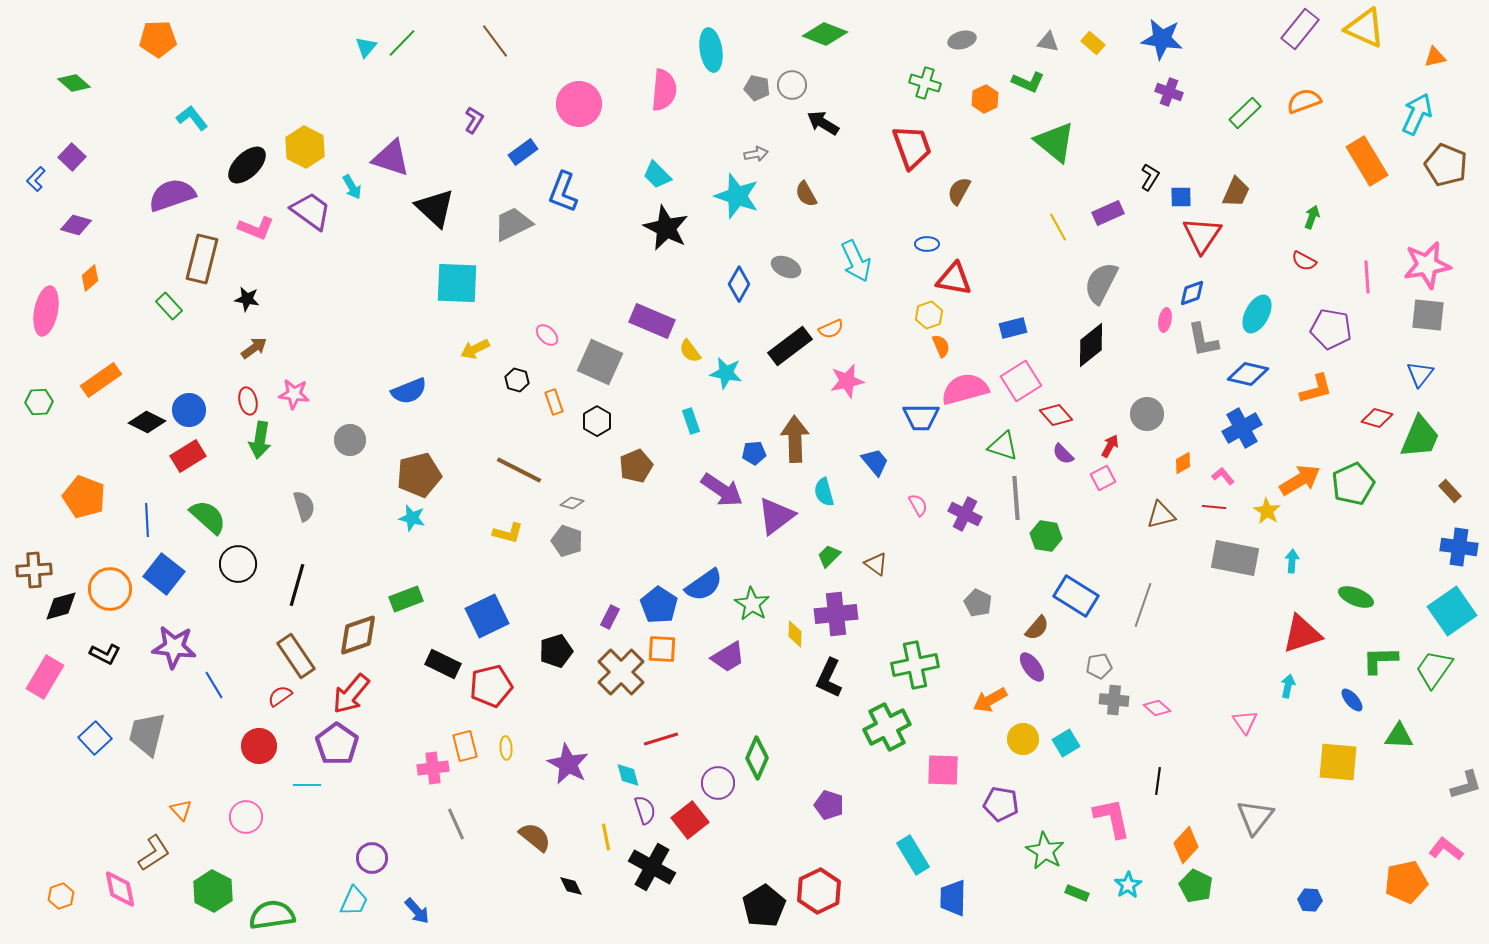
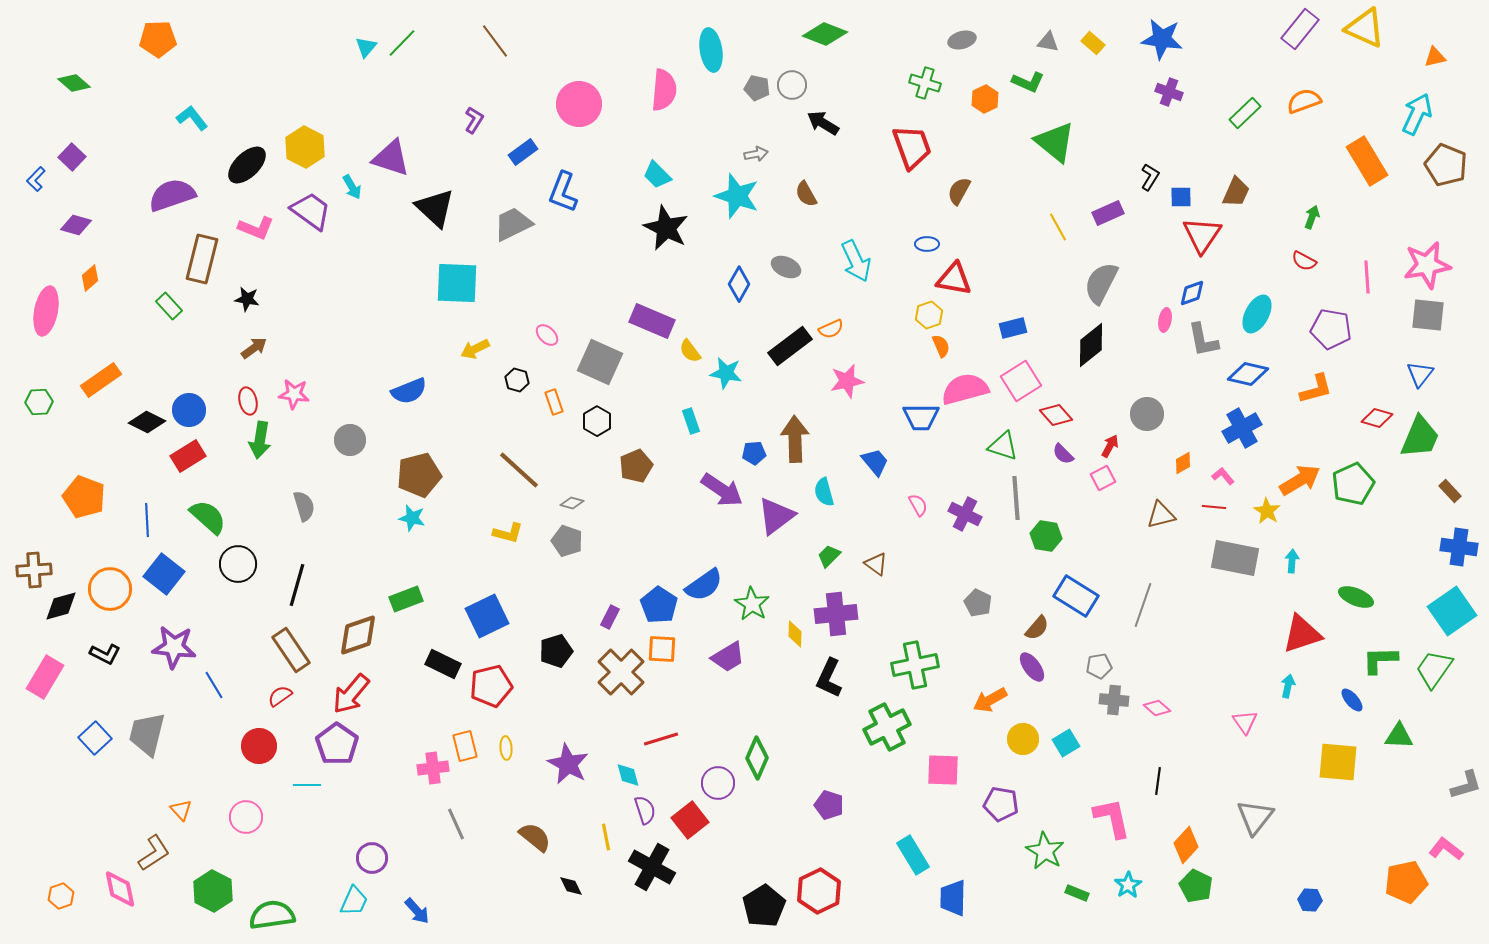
brown line at (519, 470): rotated 15 degrees clockwise
brown rectangle at (296, 656): moved 5 px left, 6 px up
